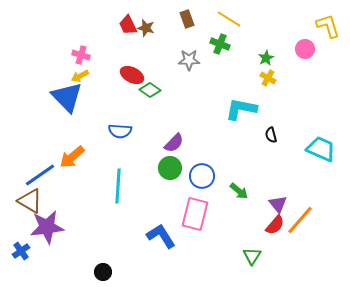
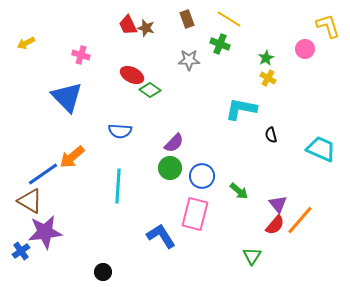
yellow arrow: moved 54 px left, 33 px up
blue line: moved 3 px right, 1 px up
purple star: moved 2 px left, 5 px down
